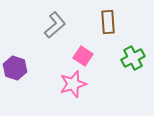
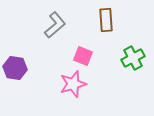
brown rectangle: moved 2 px left, 2 px up
pink square: rotated 12 degrees counterclockwise
purple hexagon: rotated 10 degrees counterclockwise
